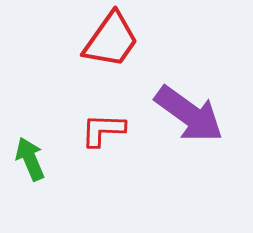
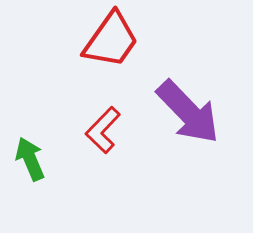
purple arrow: moved 1 px left, 2 px up; rotated 10 degrees clockwise
red L-shape: rotated 48 degrees counterclockwise
